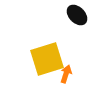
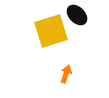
yellow square: moved 4 px right, 28 px up
